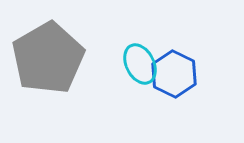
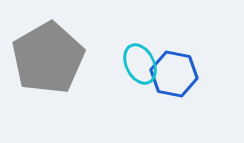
blue hexagon: rotated 15 degrees counterclockwise
